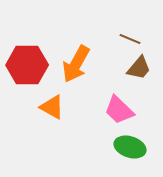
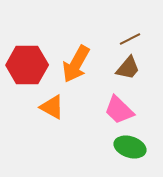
brown line: rotated 50 degrees counterclockwise
brown trapezoid: moved 11 px left
